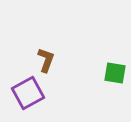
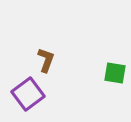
purple square: moved 1 px down; rotated 8 degrees counterclockwise
